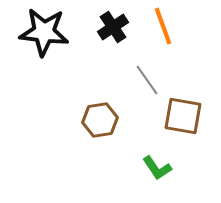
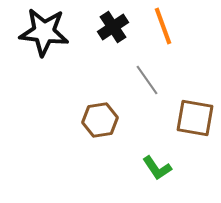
brown square: moved 12 px right, 2 px down
